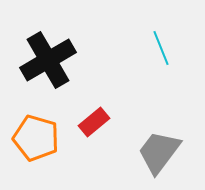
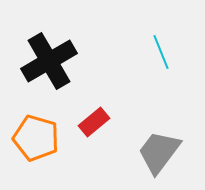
cyan line: moved 4 px down
black cross: moved 1 px right, 1 px down
